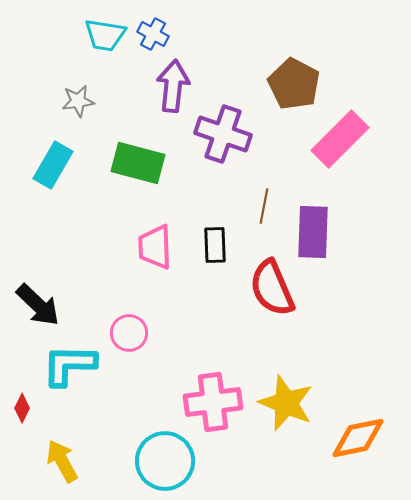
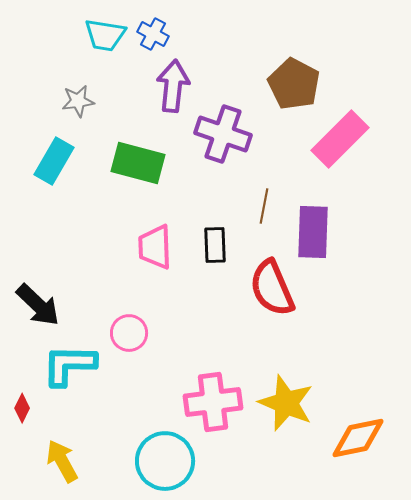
cyan rectangle: moved 1 px right, 4 px up
